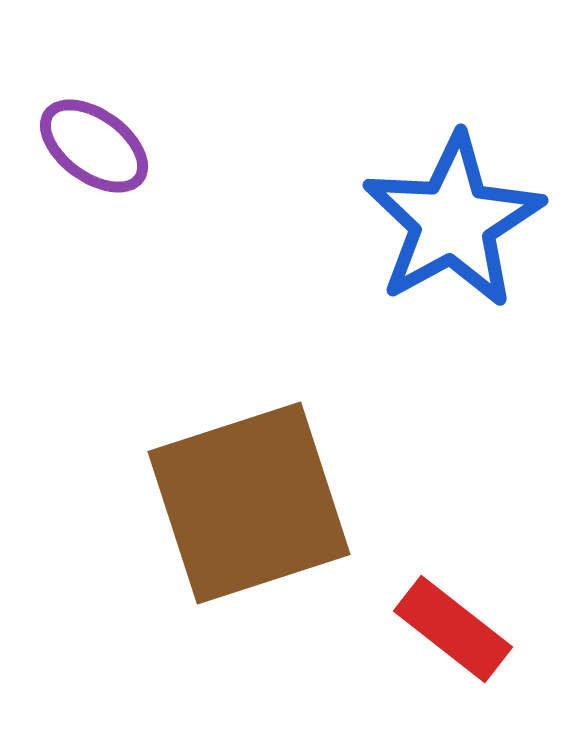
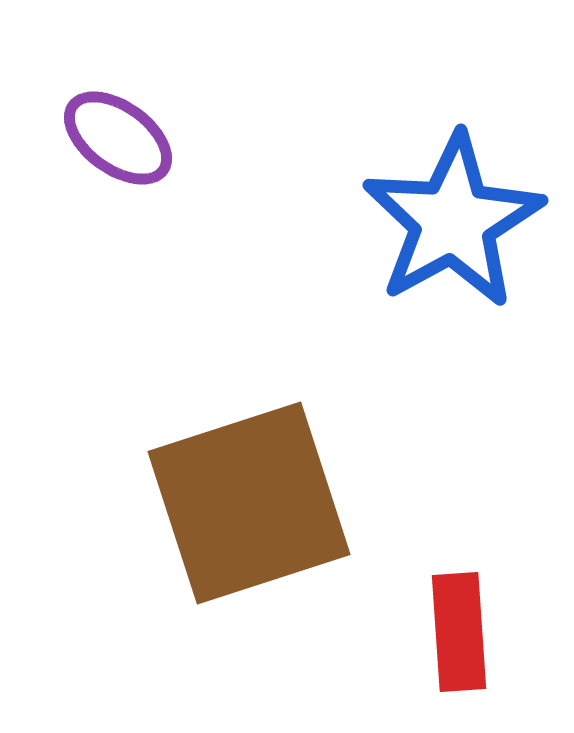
purple ellipse: moved 24 px right, 8 px up
red rectangle: moved 6 px right, 3 px down; rotated 48 degrees clockwise
